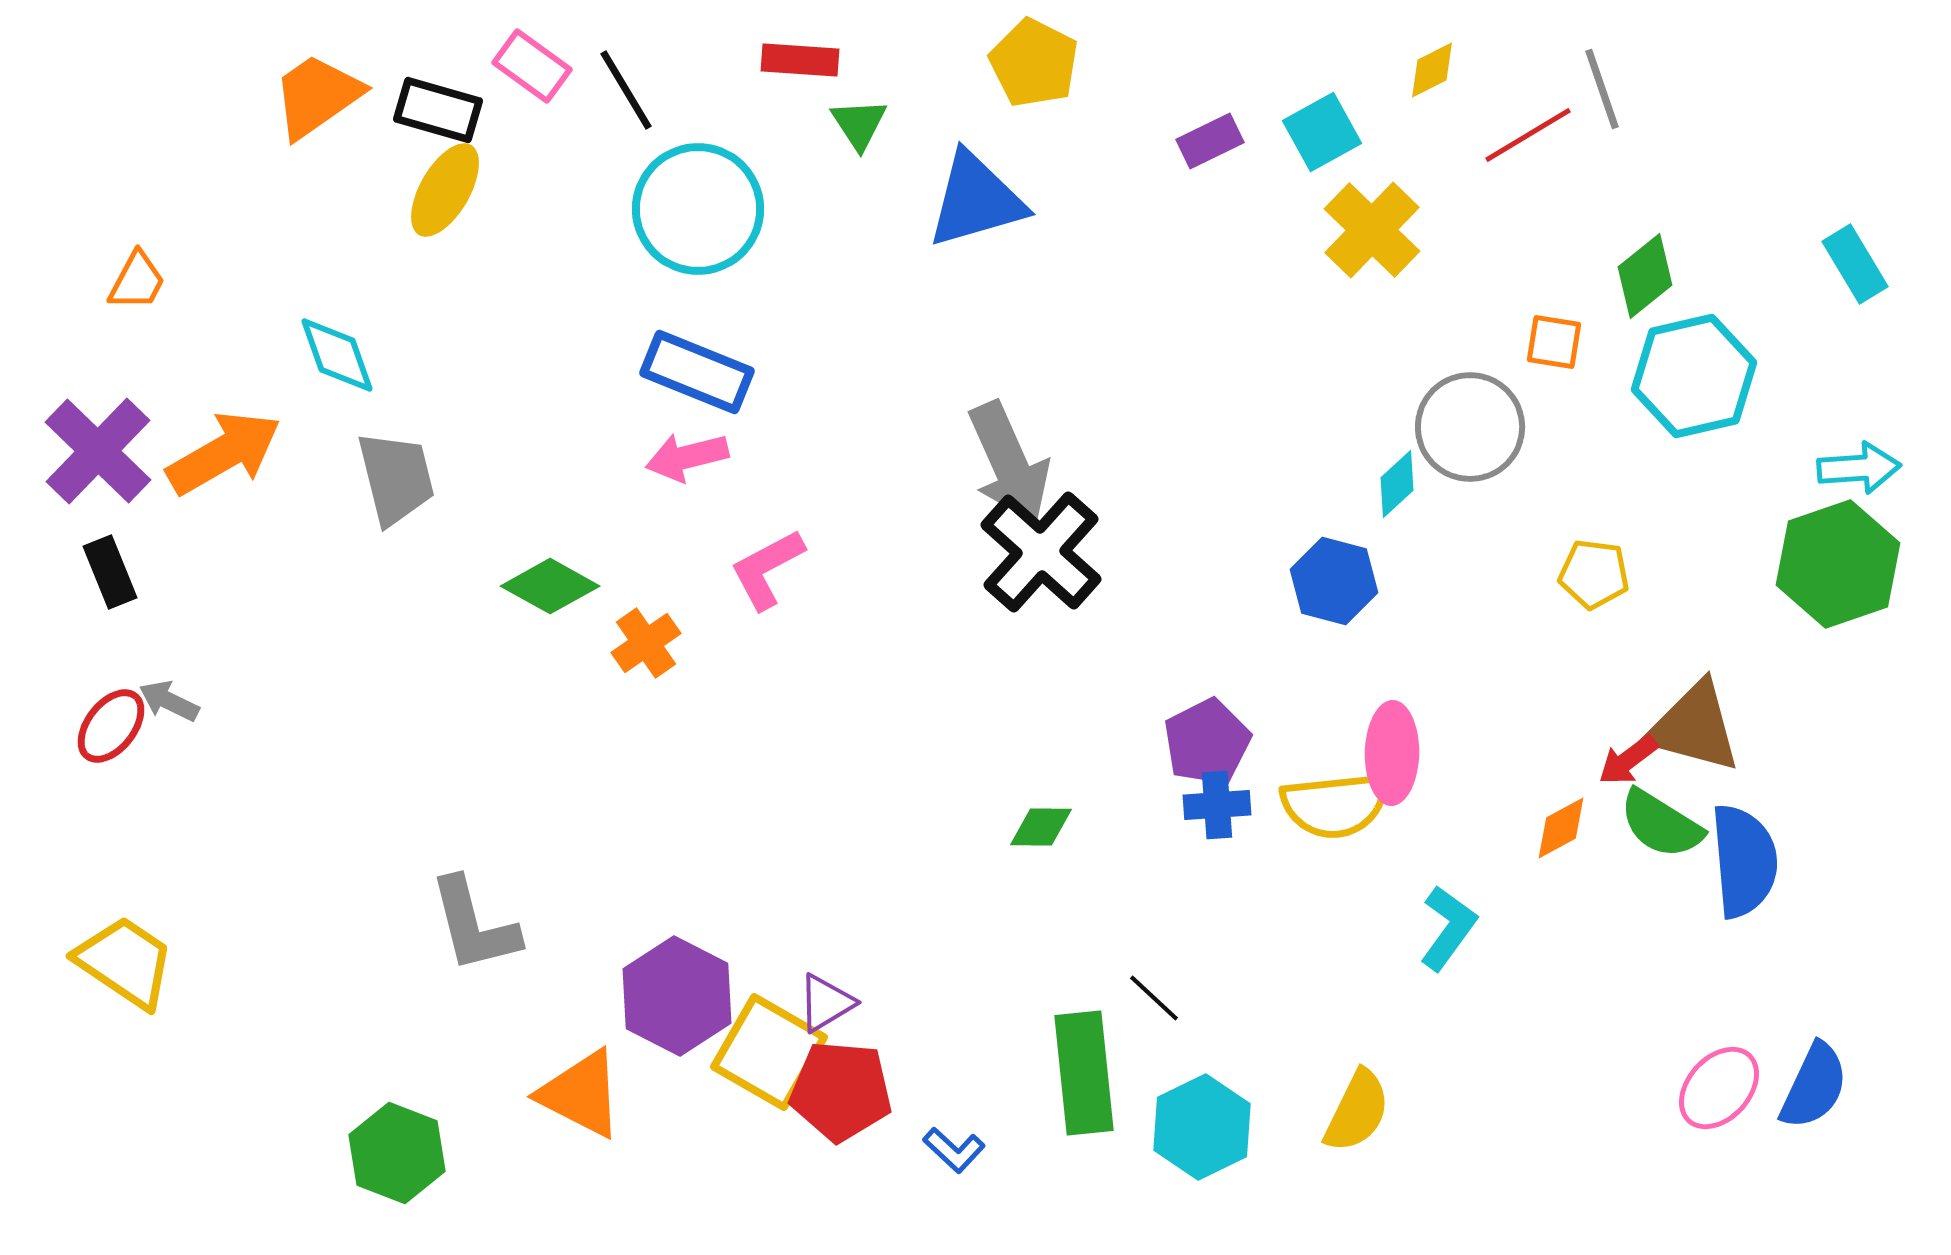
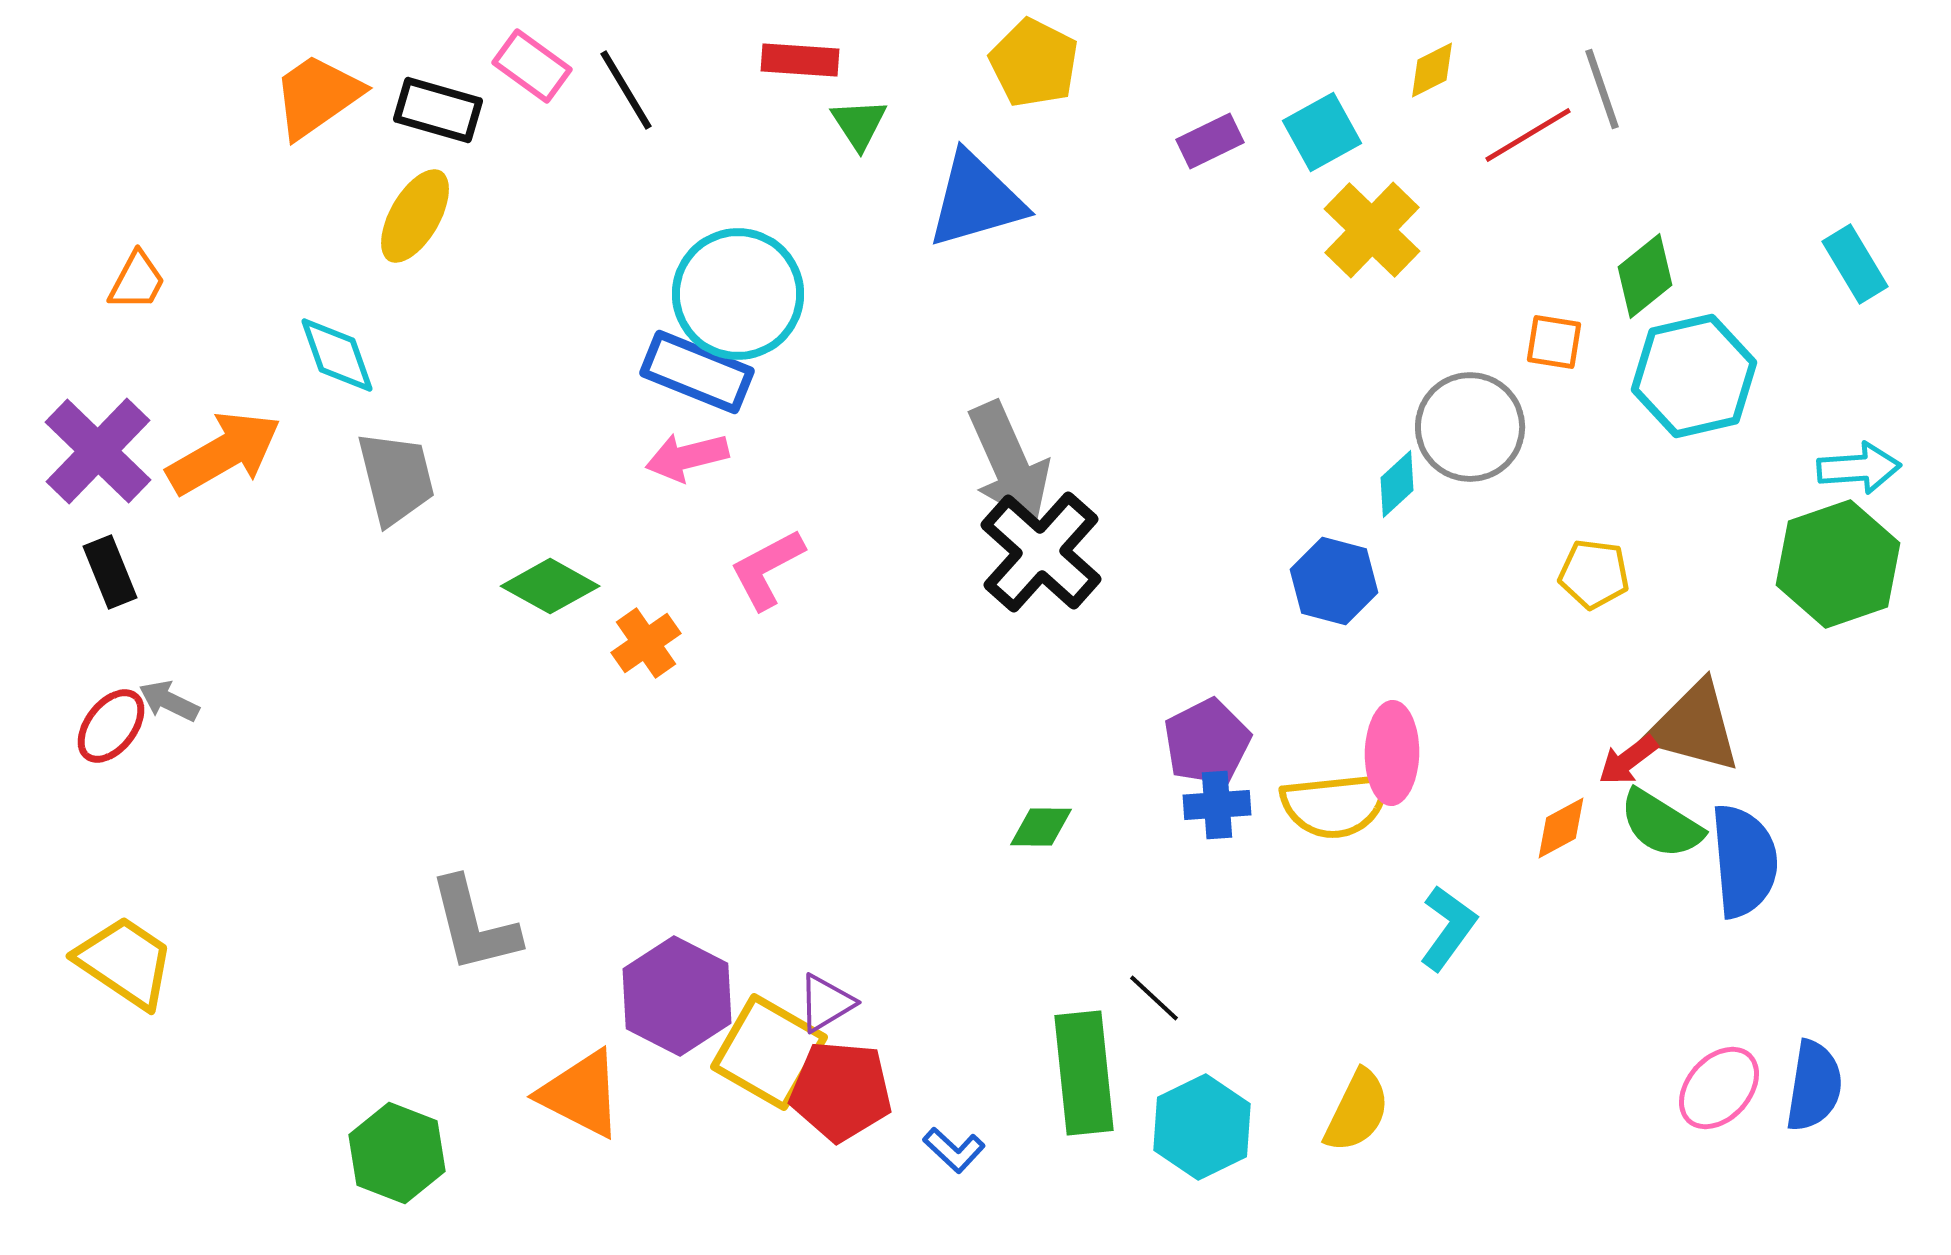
yellow ellipse at (445, 190): moved 30 px left, 26 px down
cyan circle at (698, 209): moved 40 px right, 85 px down
blue semicircle at (1814, 1086): rotated 16 degrees counterclockwise
